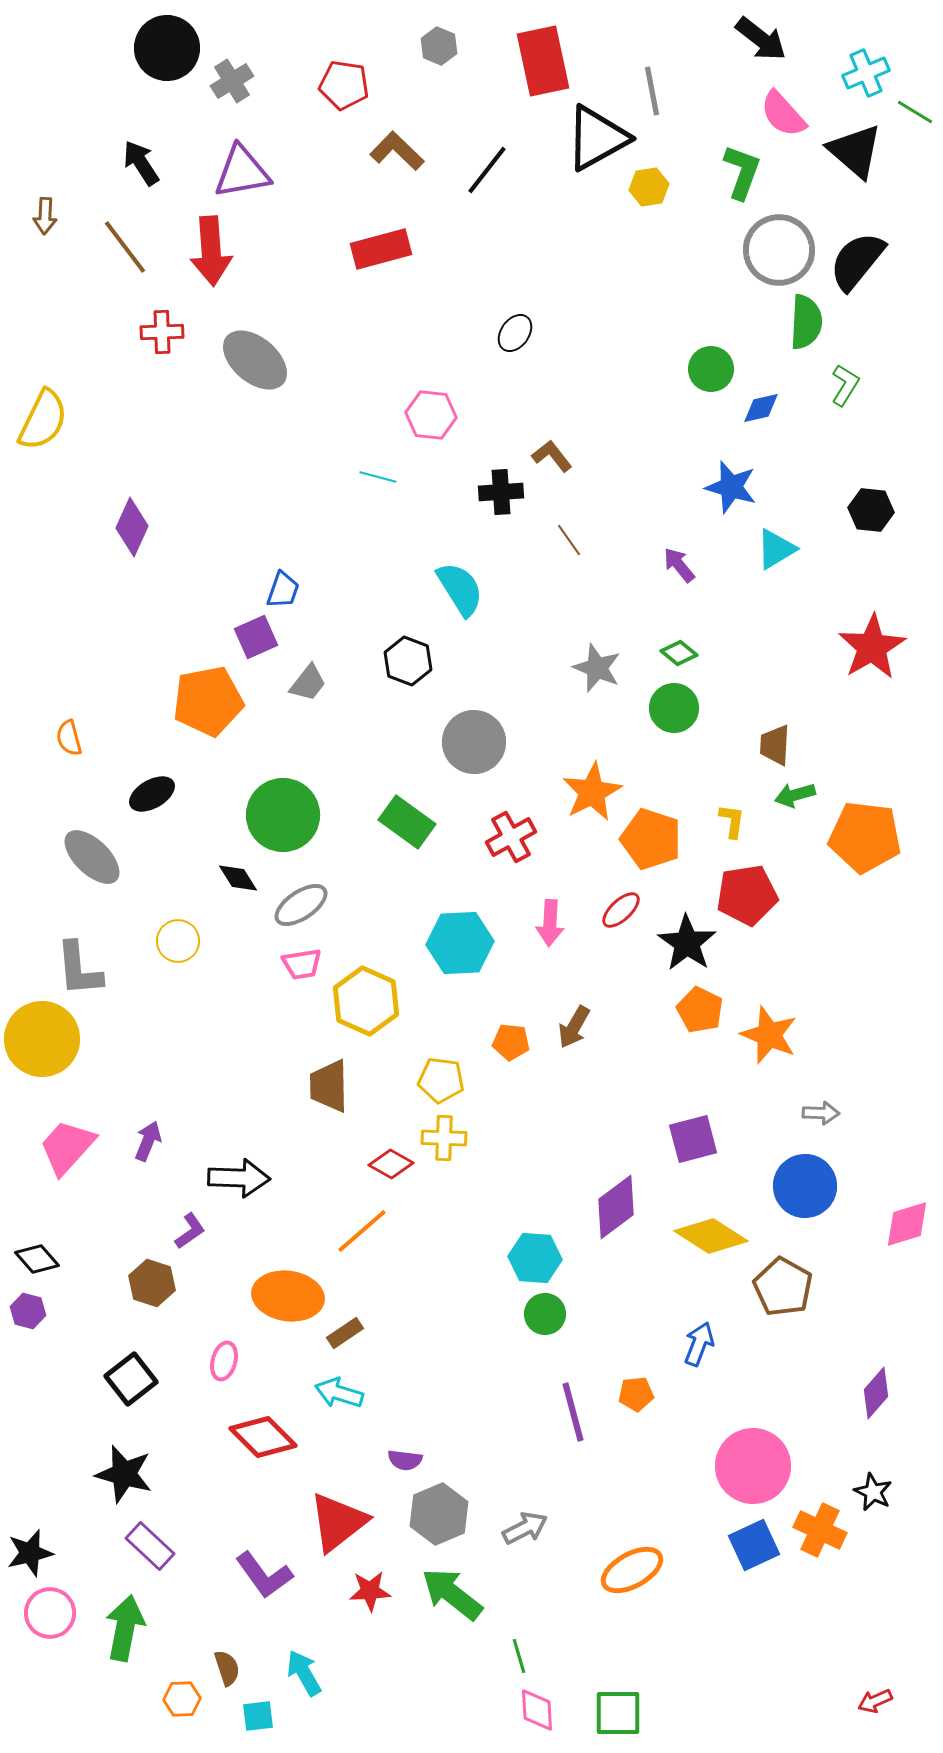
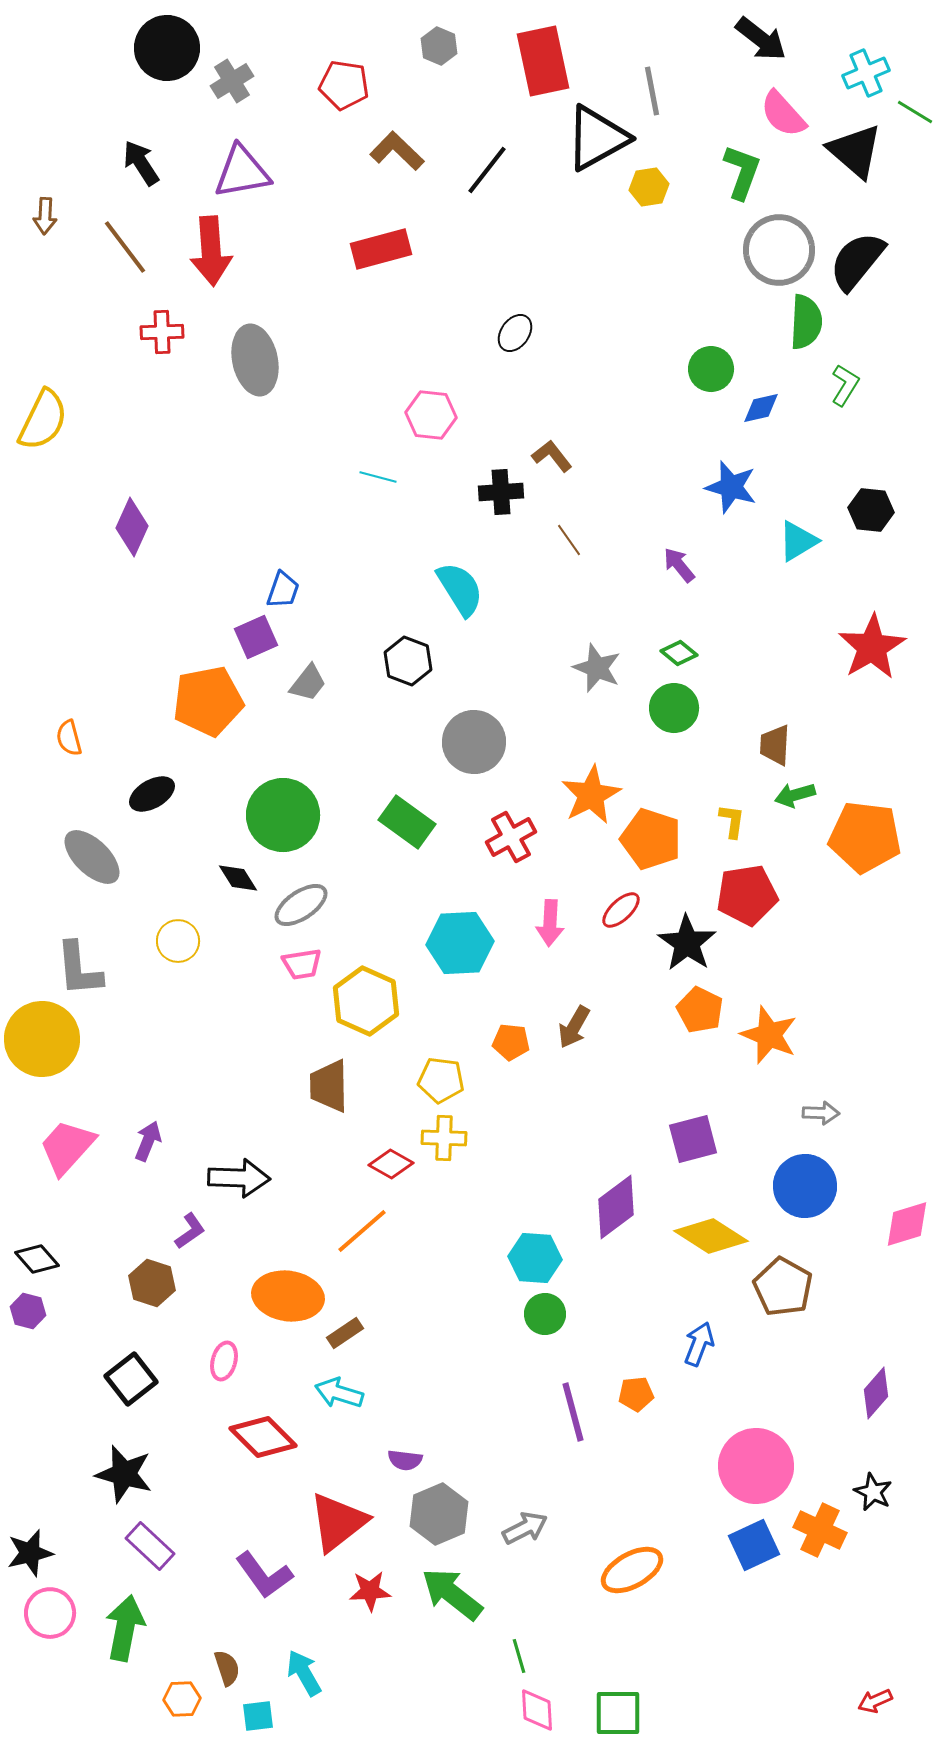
gray ellipse at (255, 360): rotated 38 degrees clockwise
cyan triangle at (776, 549): moved 22 px right, 8 px up
orange star at (592, 792): moved 1 px left, 3 px down
pink circle at (753, 1466): moved 3 px right
